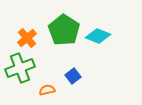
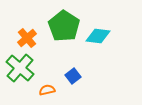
green pentagon: moved 4 px up
cyan diamond: rotated 15 degrees counterclockwise
green cross: rotated 28 degrees counterclockwise
